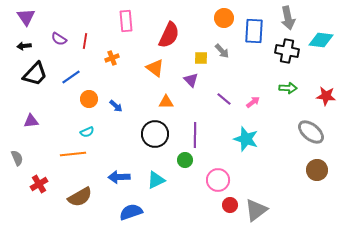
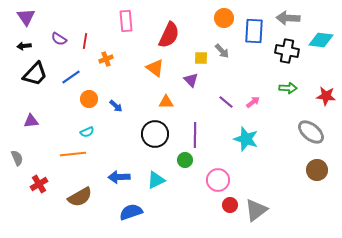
gray arrow at (288, 18): rotated 105 degrees clockwise
orange cross at (112, 58): moved 6 px left, 1 px down
purple line at (224, 99): moved 2 px right, 3 px down
